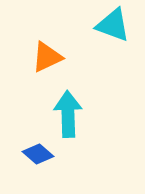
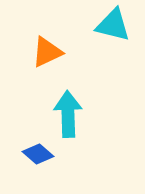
cyan triangle: rotated 6 degrees counterclockwise
orange triangle: moved 5 px up
